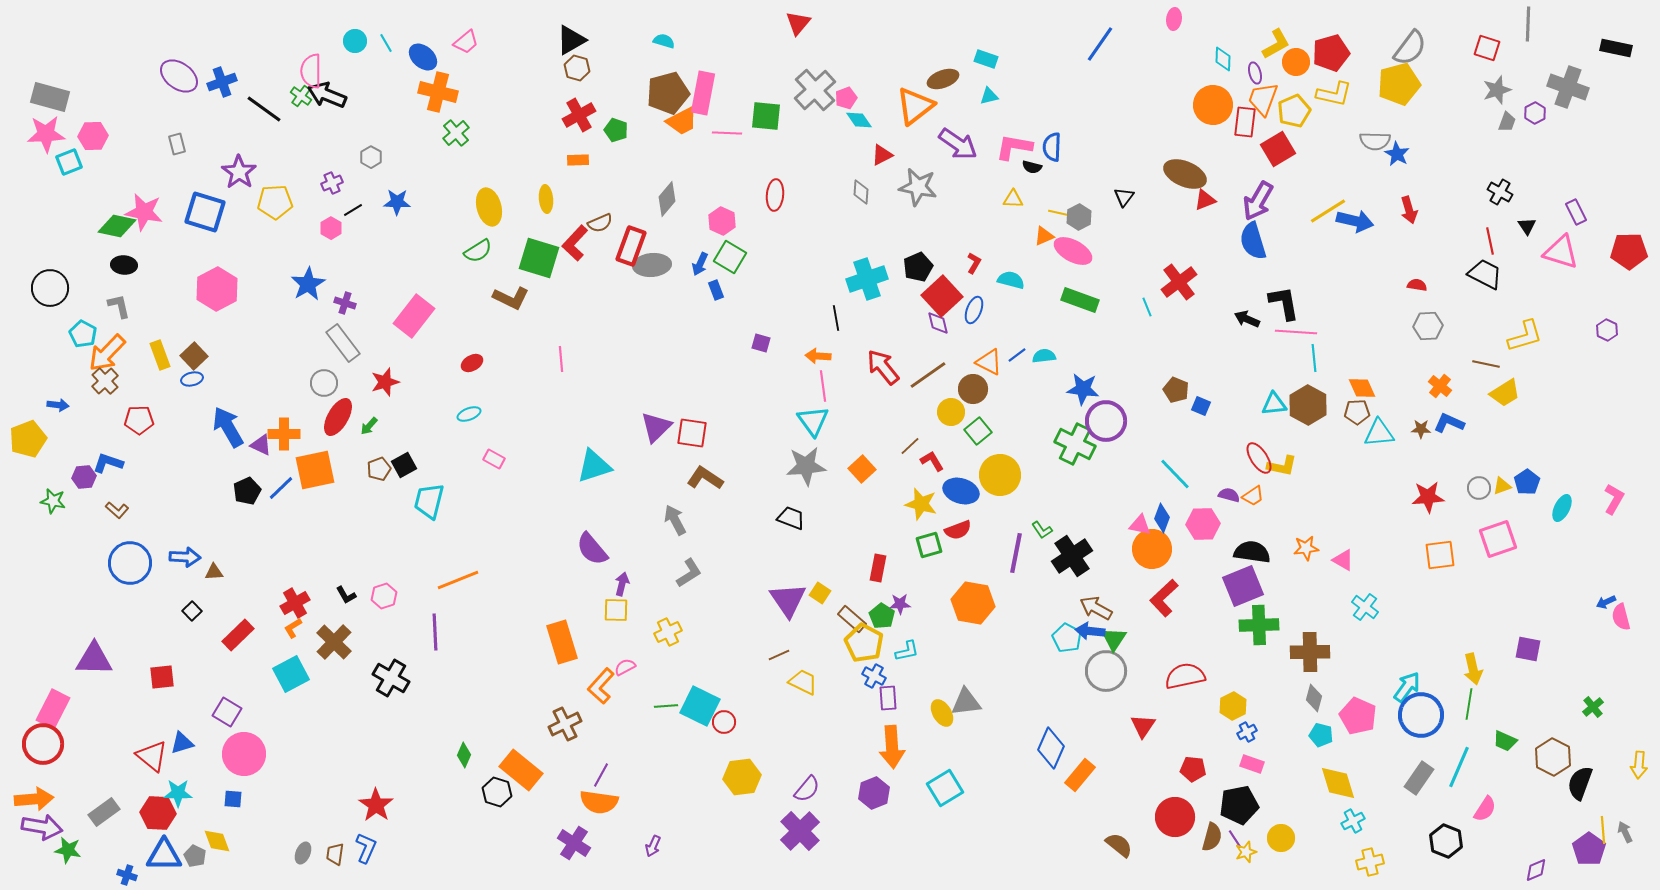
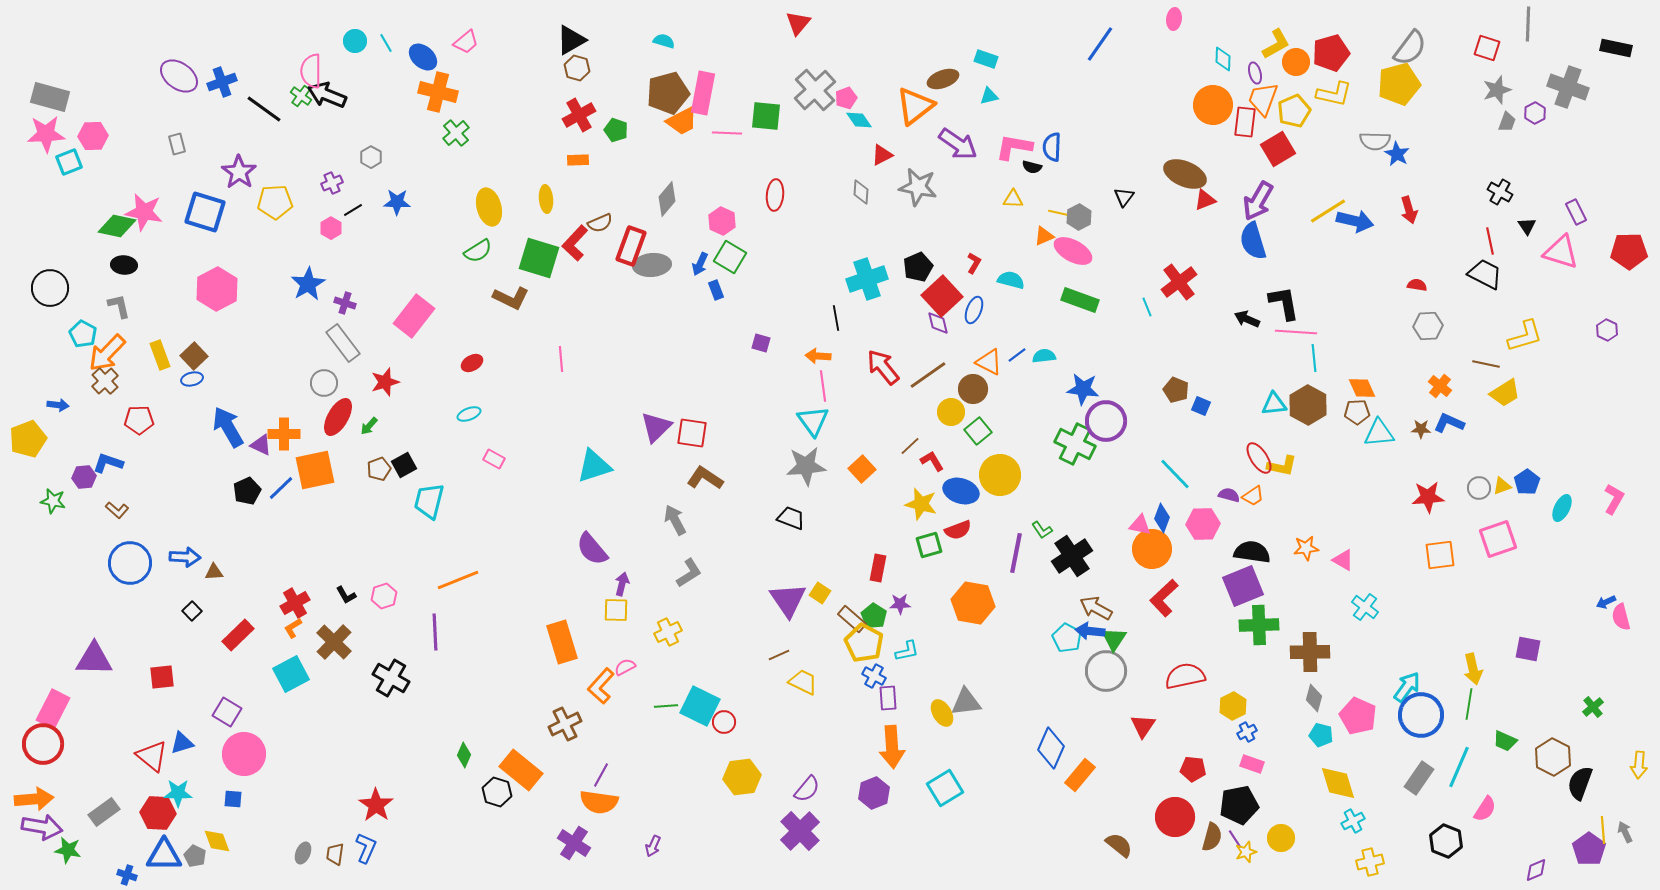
green pentagon at (882, 616): moved 8 px left
